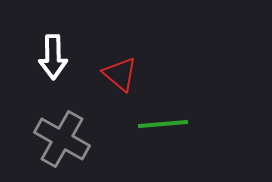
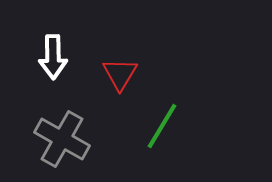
red triangle: rotated 21 degrees clockwise
green line: moved 1 px left, 2 px down; rotated 54 degrees counterclockwise
